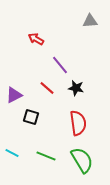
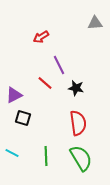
gray triangle: moved 5 px right, 2 px down
red arrow: moved 5 px right, 2 px up; rotated 63 degrees counterclockwise
purple line: moved 1 px left; rotated 12 degrees clockwise
red line: moved 2 px left, 5 px up
black square: moved 8 px left, 1 px down
green line: rotated 66 degrees clockwise
green semicircle: moved 1 px left, 2 px up
